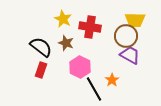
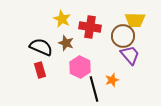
yellow star: moved 1 px left
brown circle: moved 3 px left
black semicircle: rotated 15 degrees counterclockwise
purple trapezoid: rotated 20 degrees clockwise
red rectangle: moved 1 px left; rotated 35 degrees counterclockwise
orange star: rotated 16 degrees clockwise
black line: rotated 15 degrees clockwise
